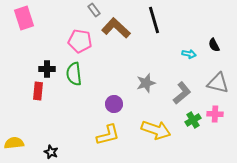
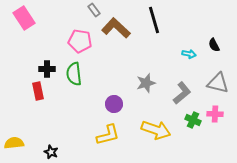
pink rectangle: rotated 15 degrees counterclockwise
red rectangle: rotated 18 degrees counterclockwise
green cross: rotated 35 degrees counterclockwise
